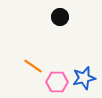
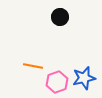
orange line: rotated 24 degrees counterclockwise
pink hexagon: rotated 20 degrees counterclockwise
